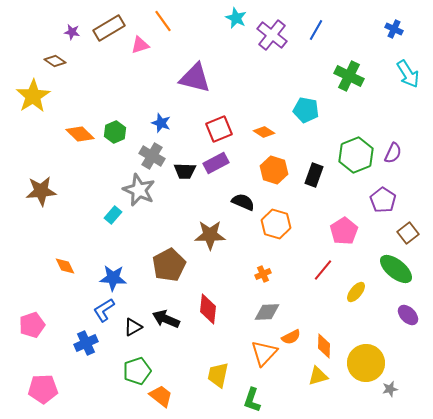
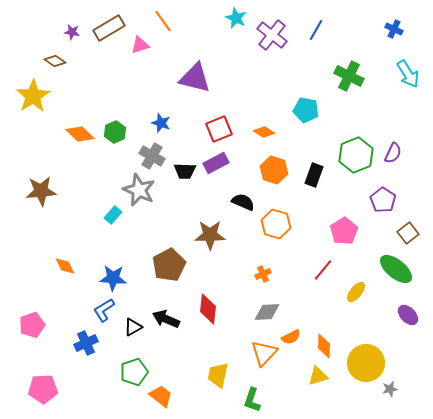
green pentagon at (137, 371): moved 3 px left, 1 px down
